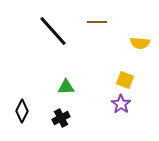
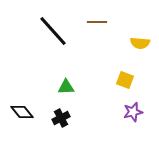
purple star: moved 12 px right, 8 px down; rotated 24 degrees clockwise
black diamond: moved 1 px down; rotated 65 degrees counterclockwise
